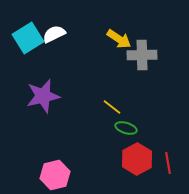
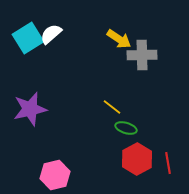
white semicircle: moved 3 px left; rotated 15 degrees counterclockwise
purple star: moved 13 px left, 13 px down
